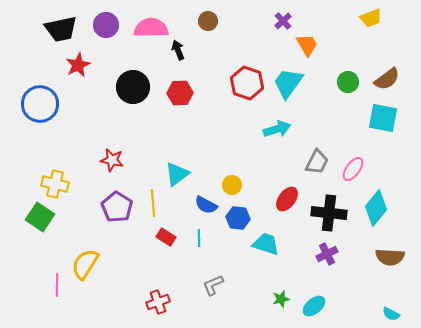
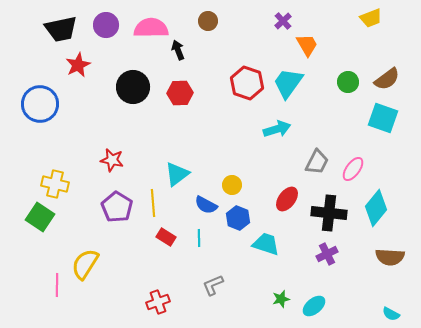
cyan square at (383, 118): rotated 8 degrees clockwise
blue hexagon at (238, 218): rotated 15 degrees clockwise
